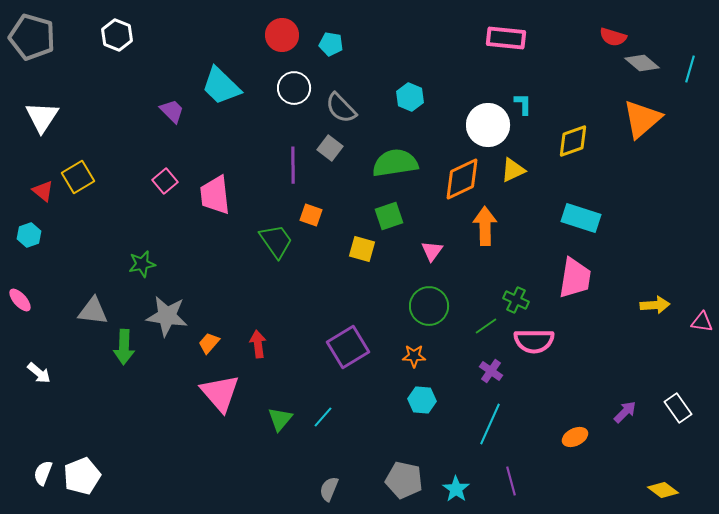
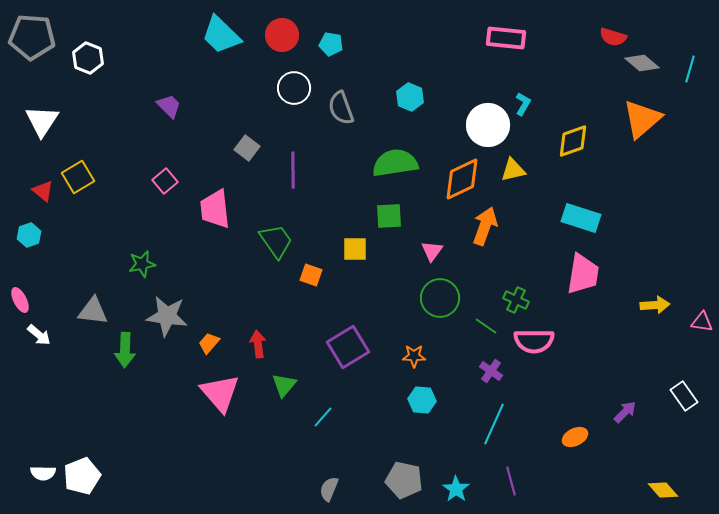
white hexagon at (117, 35): moved 29 px left, 23 px down
gray pentagon at (32, 37): rotated 12 degrees counterclockwise
cyan trapezoid at (221, 86): moved 51 px up
cyan L-shape at (523, 104): rotated 30 degrees clockwise
gray semicircle at (341, 108): rotated 24 degrees clockwise
purple trapezoid at (172, 111): moved 3 px left, 5 px up
white triangle at (42, 117): moved 4 px down
gray square at (330, 148): moved 83 px left
purple line at (293, 165): moved 5 px down
yellow triangle at (513, 170): rotated 12 degrees clockwise
pink trapezoid at (215, 195): moved 14 px down
orange square at (311, 215): moved 60 px down
green square at (389, 216): rotated 16 degrees clockwise
orange arrow at (485, 226): rotated 21 degrees clockwise
yellow square at (362, 249): moved 7 px left; rotated 16 degrees counterclockwise
pink trapezoid at (575, 278): moved 8 px right, 4 px up
pink ellipse at (20, 300): rotated 15 degrees clockwise
green circle at (429, 306): moved 11 px right, 8 px up
green line at (486, 326): rotated 70 degrees clockwise
green arrow at (124, 347): moved 1 px right, 3 px down
white arrow at (39, 373): moved 38 px up
white rectangle at (678, 408): moved 6 px right, 12 px up
green triangle at (280, 419): moved 4 px right, 34 px up
cyan line at (490, 424): moved 4 px right
white semicircle at (43, 473): rotated 110 degrees counterclockwise
yellow diamond at (663, 490): rotated 12 degrees clockwise
